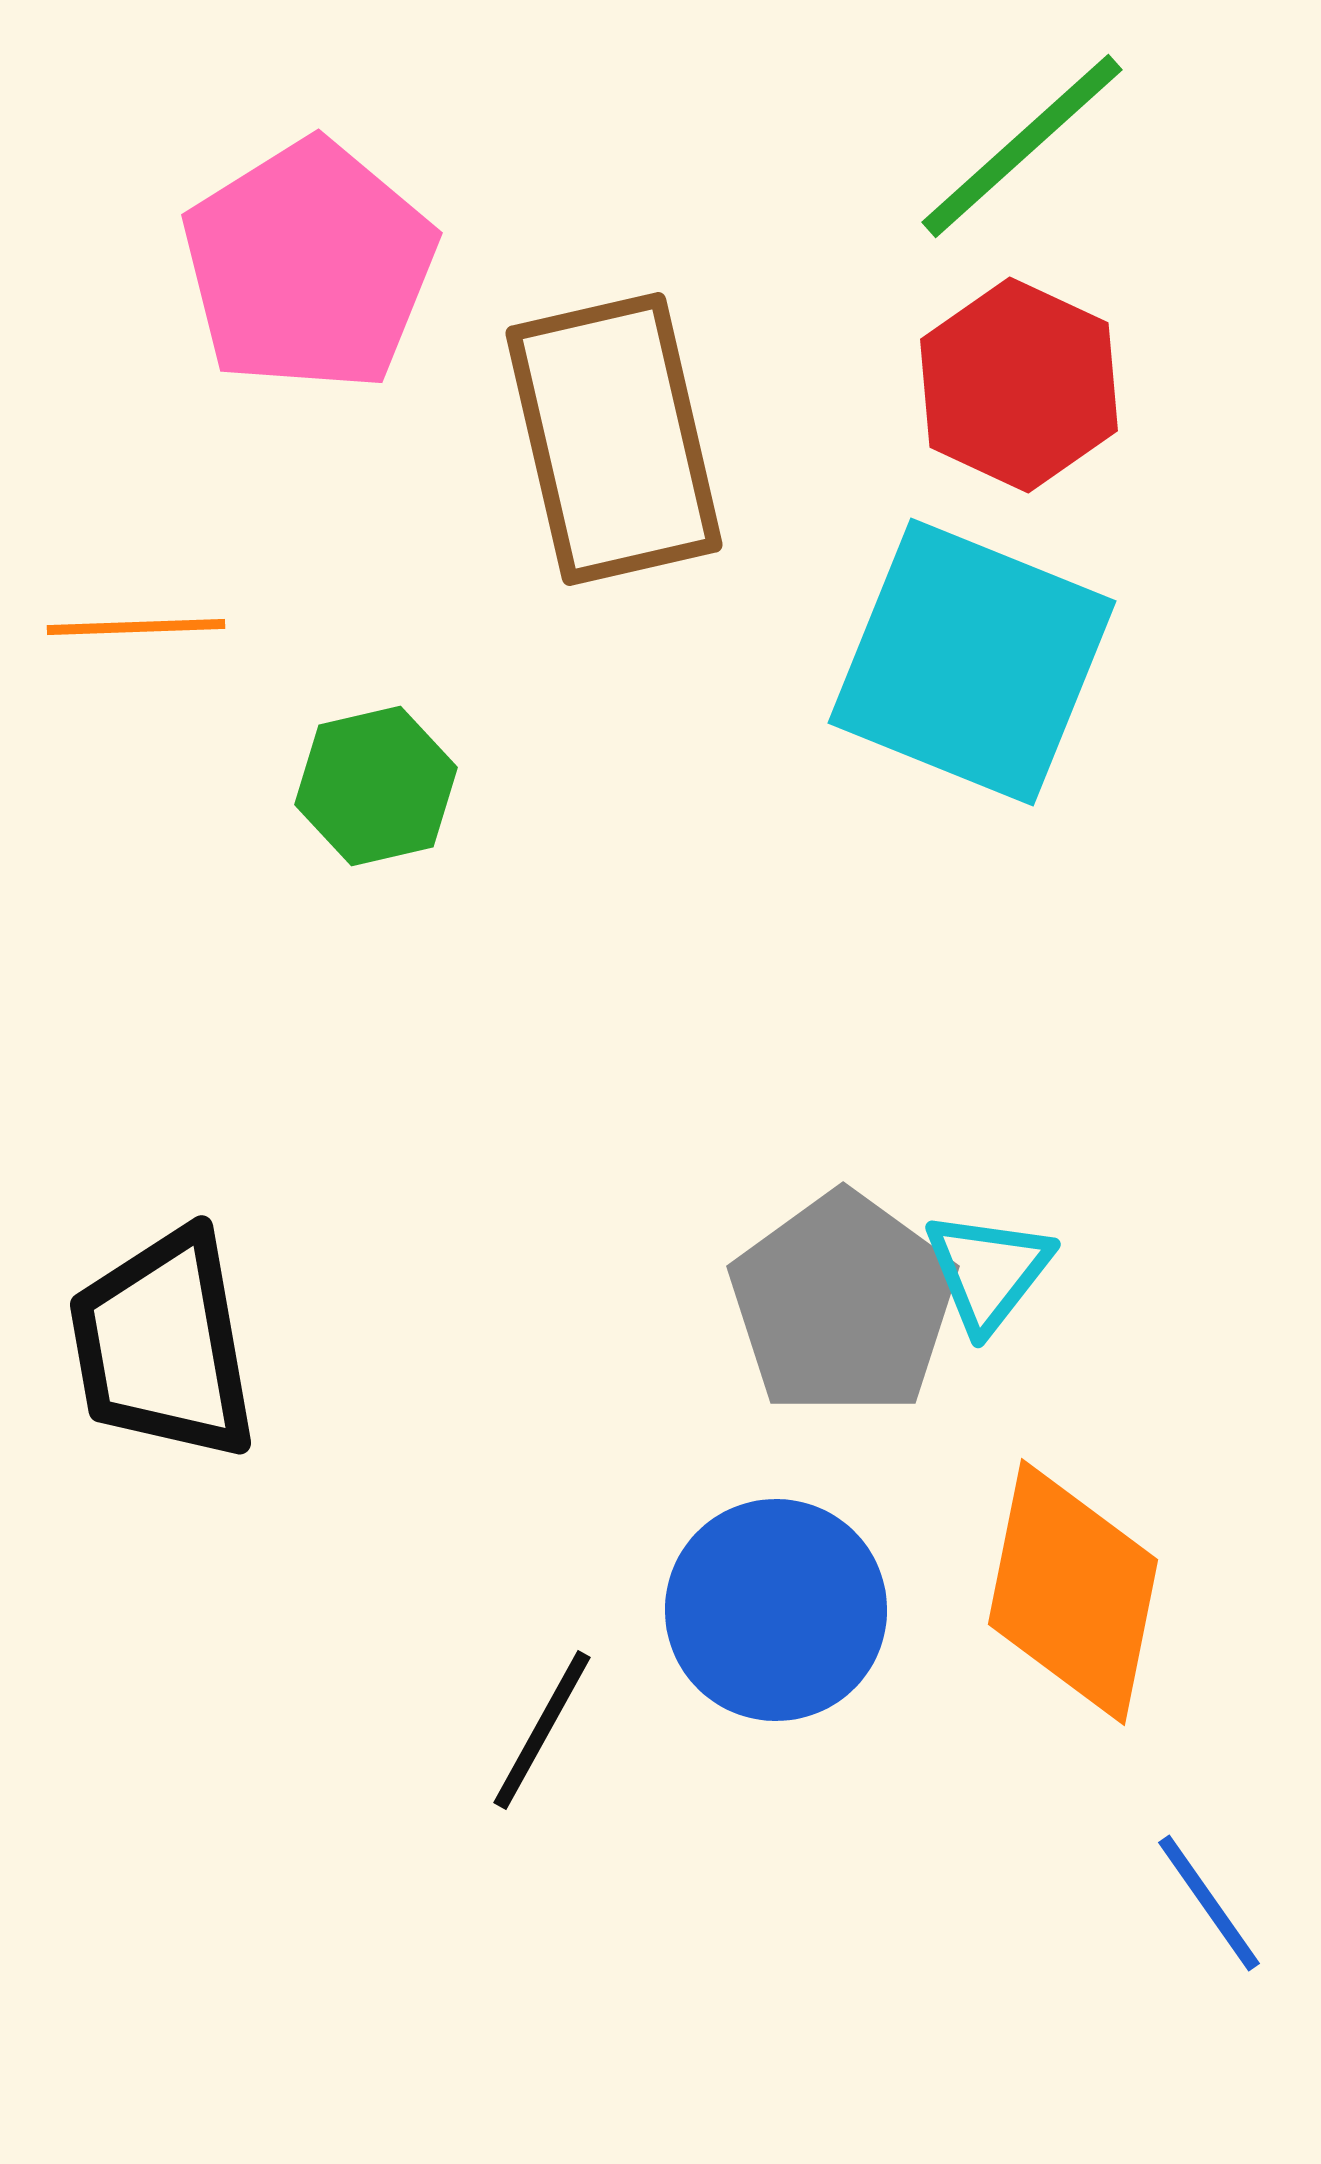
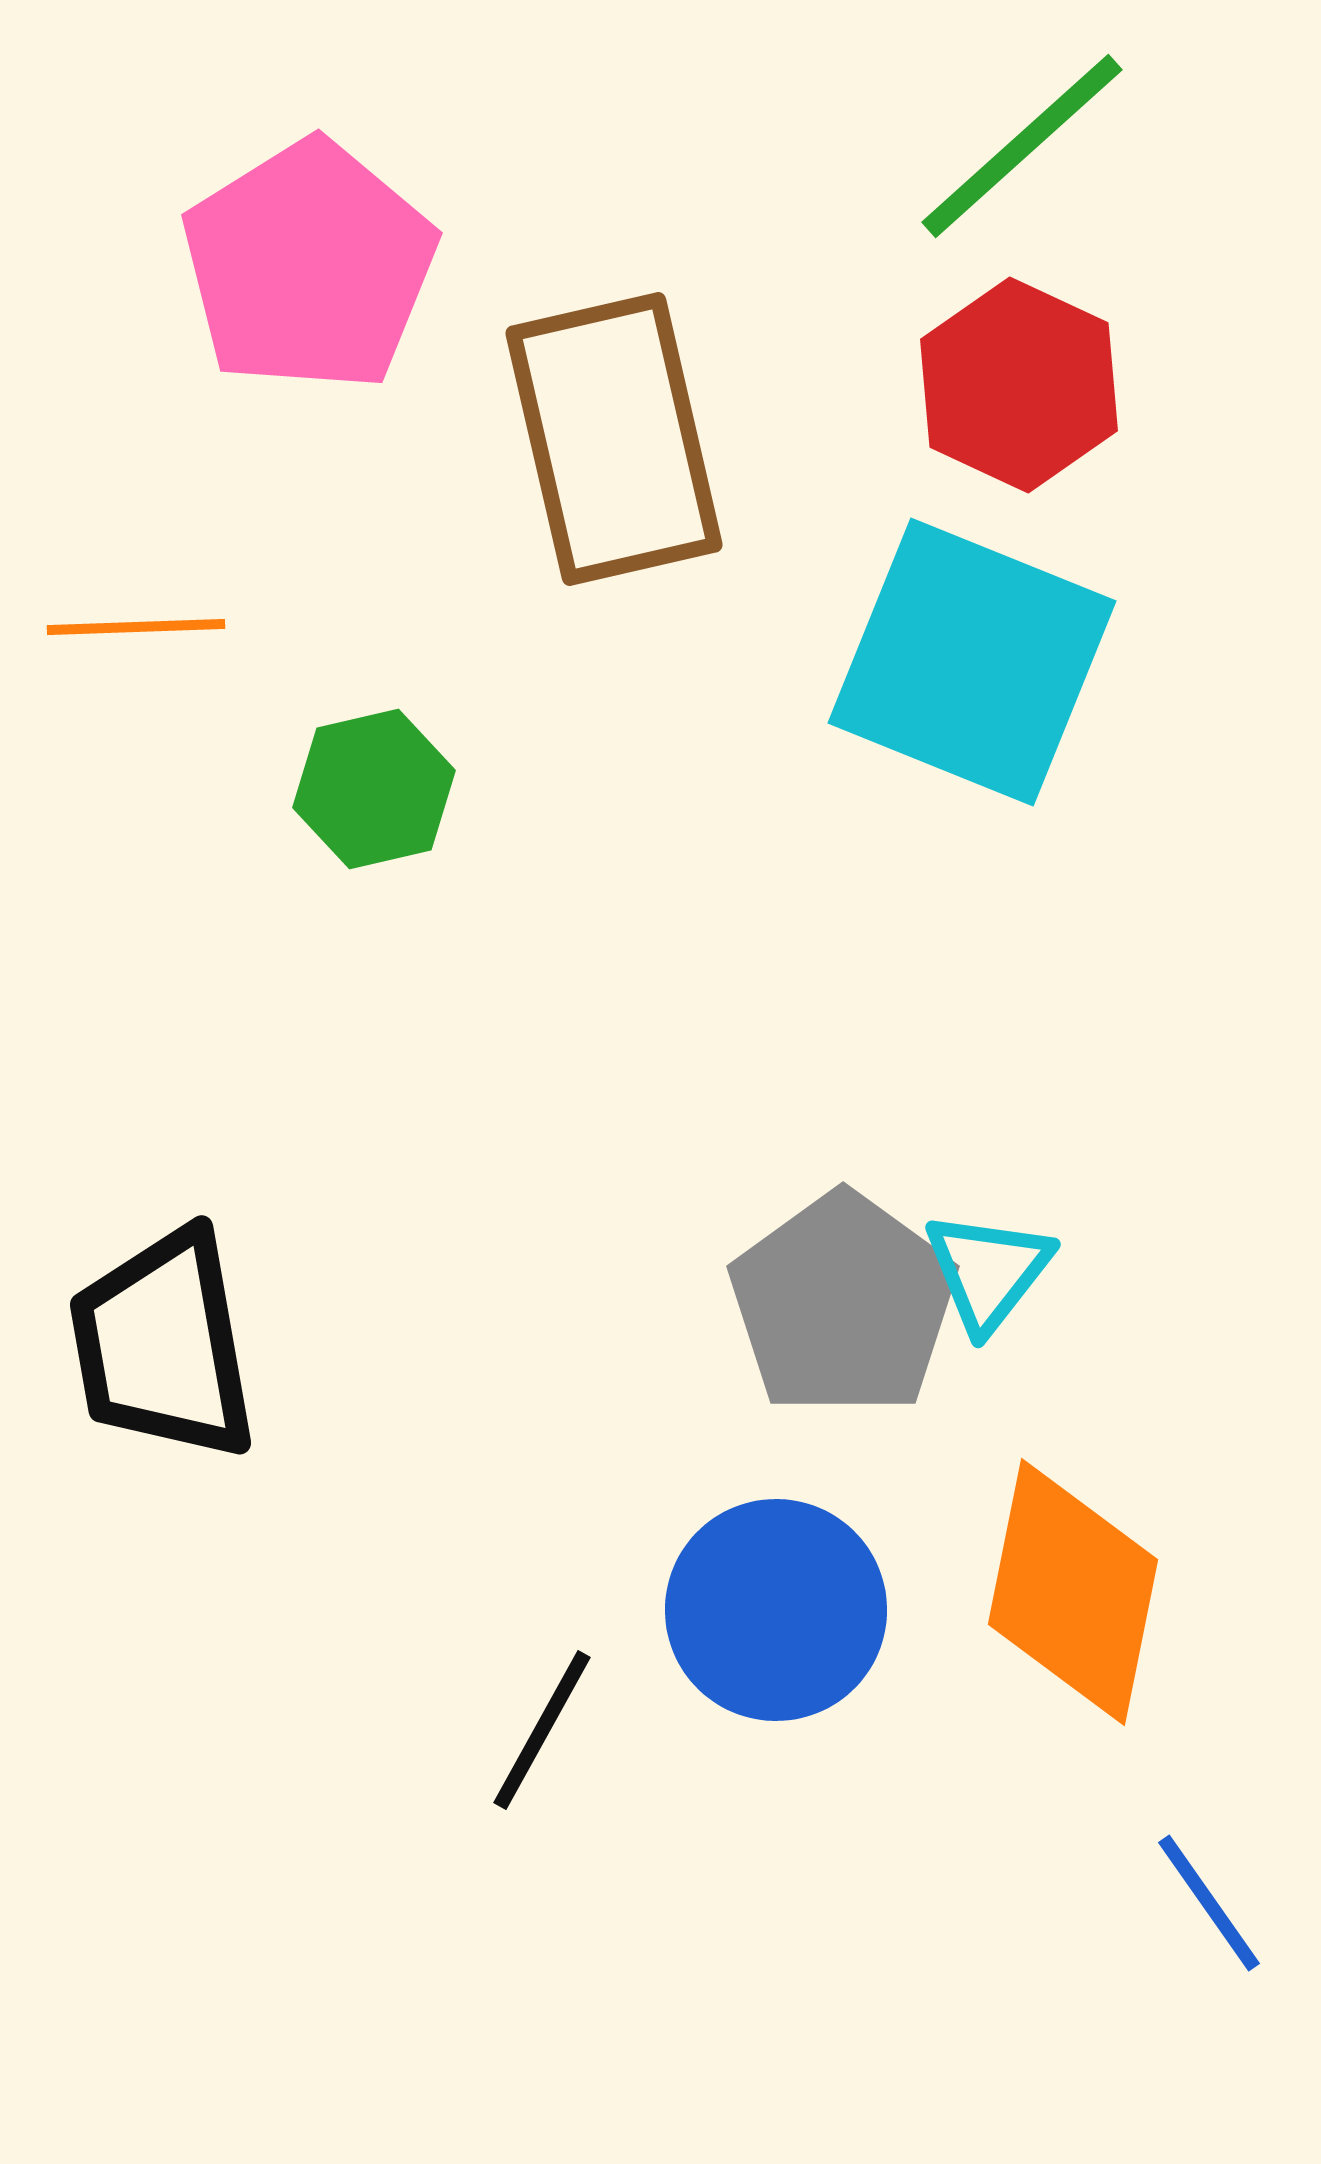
green hexagon: moved 2 px left, 3 px down
